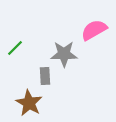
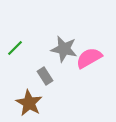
pink semicircle: moved 5 px left, 28 px down
gray star: moved 5 px up; rotated 12 degrees clockwise
gray rectangle: rotated 30 degrees counterclockwise
